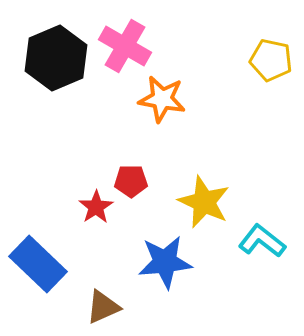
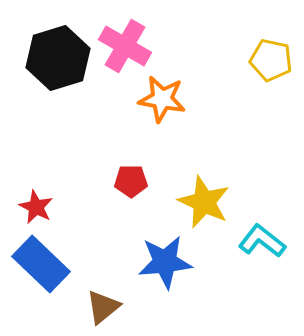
black hexagon: moved 2 px right; rotated 6 degrees clockwise
red star: moved 60 px left; rotated 12 degrees counterclockwise
blue rectangle: moved 3 px right
brown triangle: rotated 15 degrees counterclockwise
